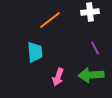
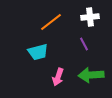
white cross: moved 5 px down
orange line: moved 1 px right, 2 px down
purple line: moved 11 px left, 4 px up
cyan trapezoid: moved 3 px right; rotated 80 degrees clockwise
